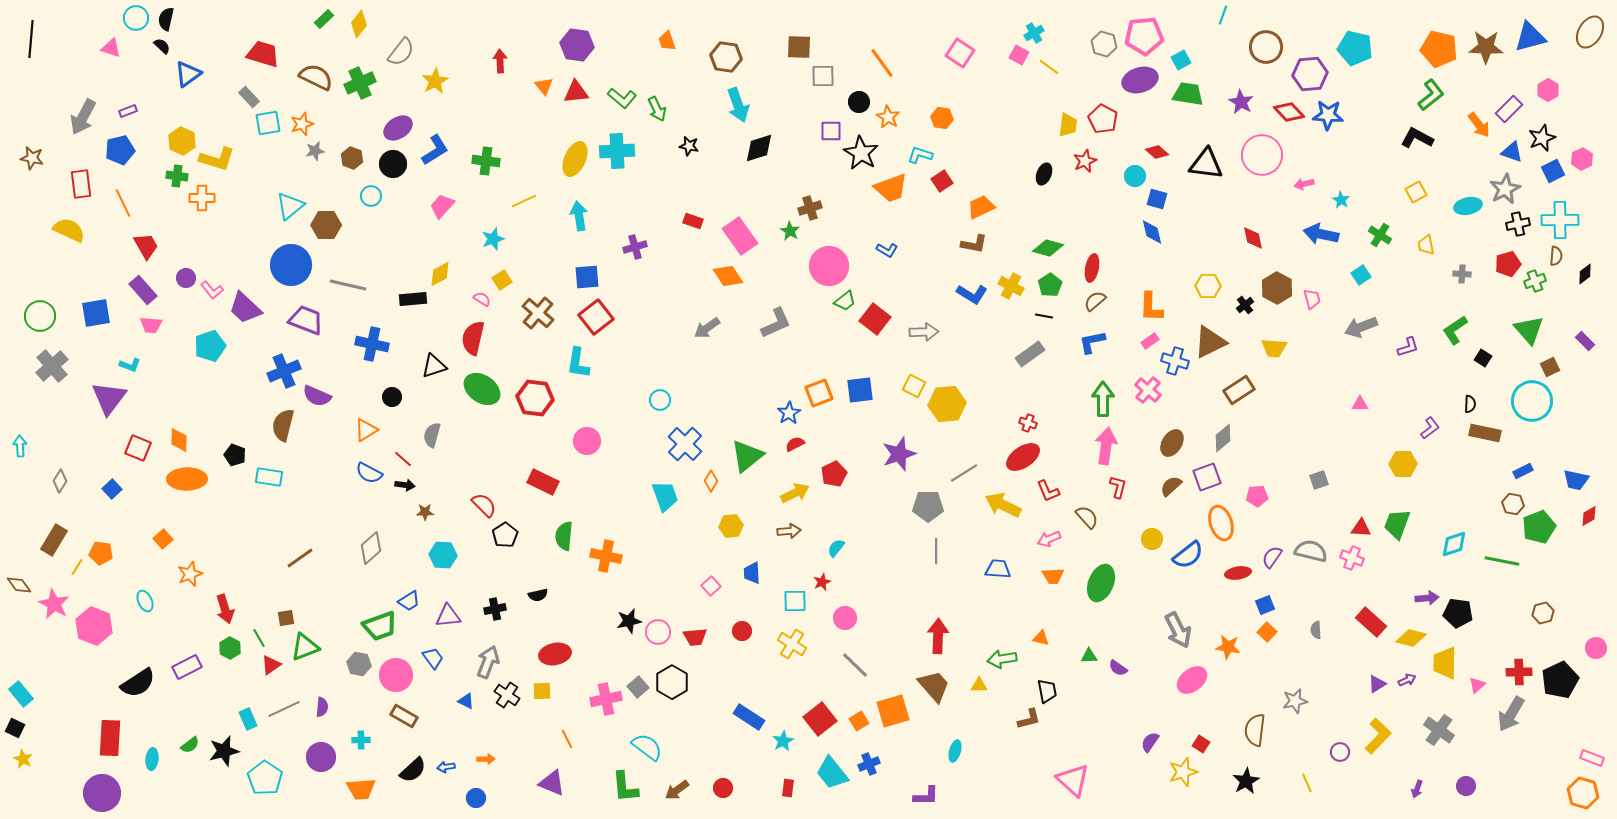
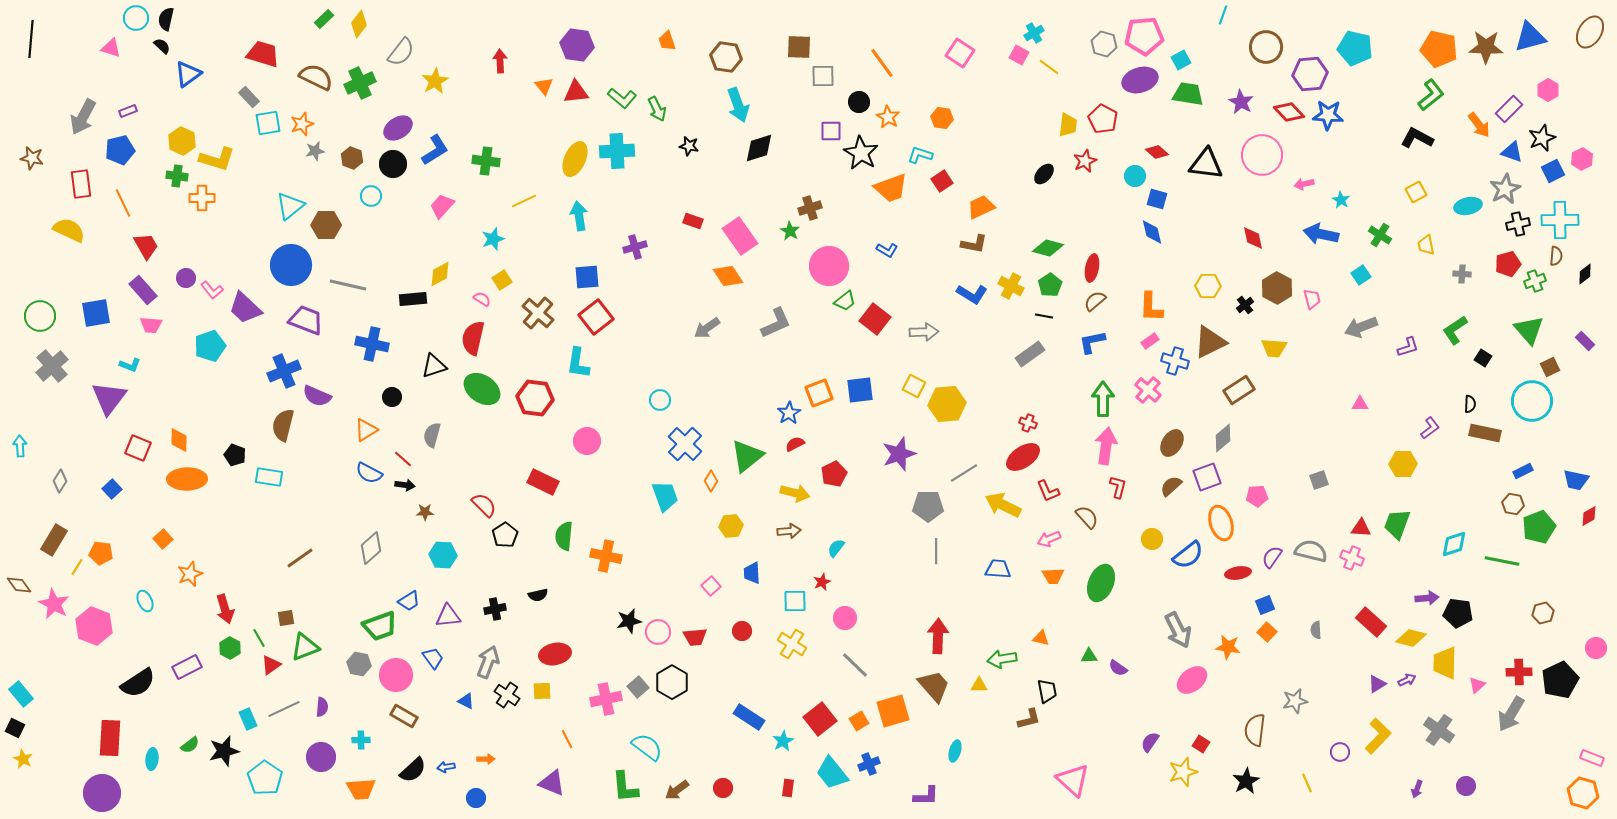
black ellipse at (1044, 174): rotated 20 degrees clockwise
yellow arrow at (795, 493): rotated 40 degrees clockwise
